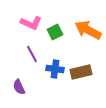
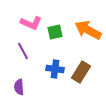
green square: rotated 14 degrees clockwise
purple line: moved 9 px left, 3 px up
brown rectangle: rotated 45 degrees counterclockwise
purple semicircle: rotated 21 degrees clockwise
